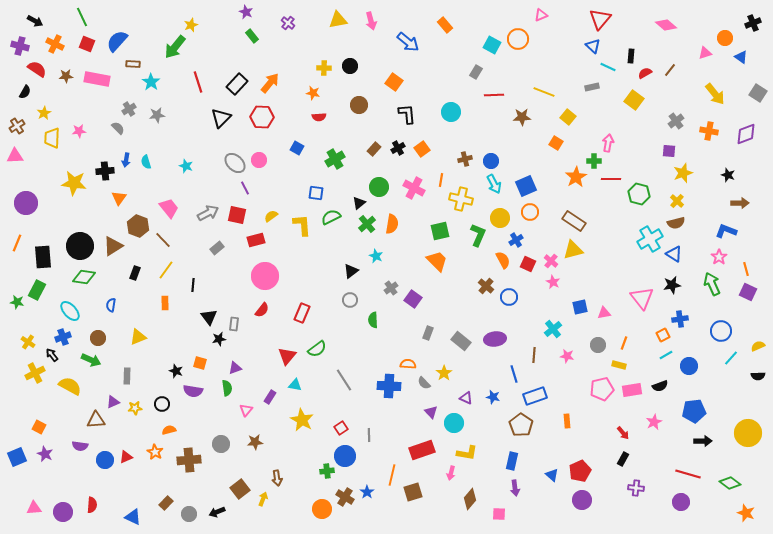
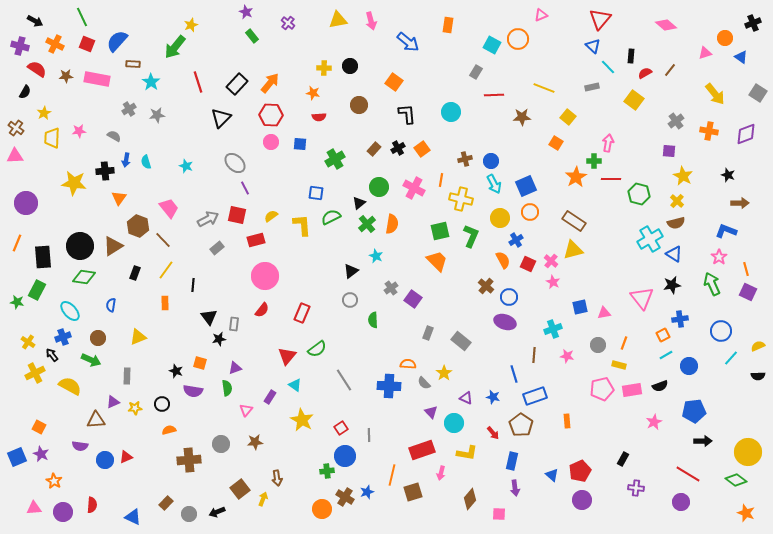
orange rectangle at (445, 25): moved 3 px right; rotated 49 degrees clockwise
cyan line at (608, 67): rotated 21 degrees clockwise
yellow line at (544, 92): moved 4 px up
red hexagon at (262, 117): moved 9 px right, 2 px up
brown cross at (17, 126): moved 1 px left, 2 px down; rotated 21 degrees counterclockwise
gray semicircle at (118, 128): moved 4 px left, 8 px down; rotated 16 degrees counterclockwise
blue square at (297, 148): moved 3 px right, 4 px up; rotated 24 degrees counterclockwise
pink circle at (259, 160): moved 12 px right, 18 px up
yellow star at (683, 173): moved 3 px down; rotated 24 degrees counterclockwise
gray arrow at (208, 213): moved 6 px down
green L-shape at (478, 235): moved 7 px left, 1 px down
cyan cross at (553, 329): rotated 18 degrees clockwise
purple ellipse at (495, 339): moved 10 px right, 17 px up; rotated 25 degrees clockwise
cyan triangle at (295, 385): rotated 24 degrees clockwise
red arrow at (623, 433): moved 130 px left
yellow circle at (748, 433): moved 19 px down
orange star at (155, 452): moved 101 px left, 29 px down
purple star at (45, 454): moved 4 px left
pink arrow at (451, 473): moved 10 px left
red line at (688, 474): rotated 15 degrees clockwise
green diamond at (730, 483): moved 6 px right, 3 px up
blue star at (367, 492): rotated 16 degrees clockwise
